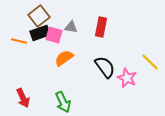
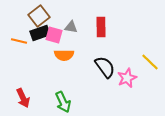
red rectangle: rotated 12 degrees counterclockwise
orange semicircle: moved 3 px up; rotated 144 degrees counterclockwise
pink star: rotated 24 degrees clockwise
